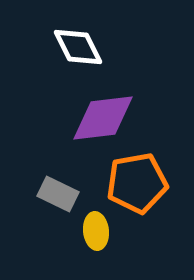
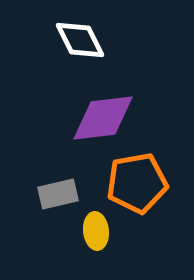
white diamond: moved 2 px right, 7 px up
gray rectangle: rotated 39 degrees counterclockwise
